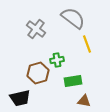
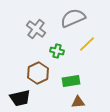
gray semicircle: rotated 60 degrees counterclockwise
yellow line: rotated 66 degrees clockwise
green cross: moved 9 px up; rotated 24 degrees clockwise
brown hexagon: rotated 10 degrees counterclockwise
green rectangle: moved 2 px left
brown triangle: moved 6 px left, 1 px down; rotated 16 degrees counterclockwise
